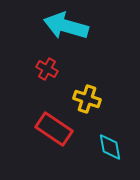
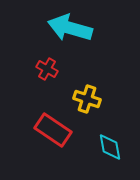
cyan arrow: moved 4 px right, 2 px down
red rectangle: moved 1 px left, 1 px down
